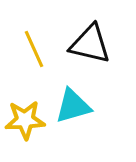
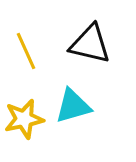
yellow line: moved 8 px left, 2 px down
yellow star: moved 1 px left, 1 px up; rotated 9 degrees counterclockwise
